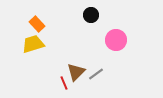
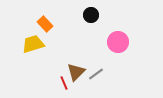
orange rectangle: moved 8 px right
pink circle: moved 2 px right, 2 px down
